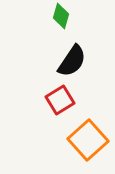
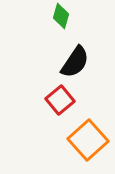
black semicircle: moved 3 px right, 1 px down
red square: rotated 8 degrees counterclockwise
